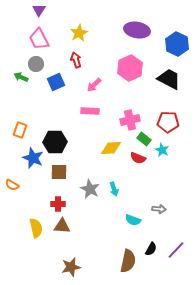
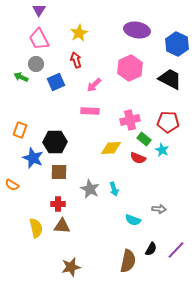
black trapezoid: moved 1 px right
